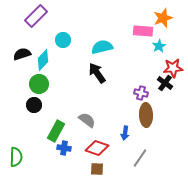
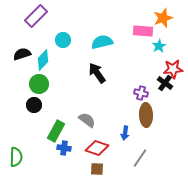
cyan semicircle: moved 5 px up
red star: moved 1 px down
